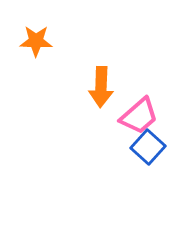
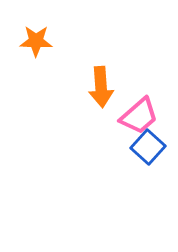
orange arrow: rotated 6 degrees counterclockwise
